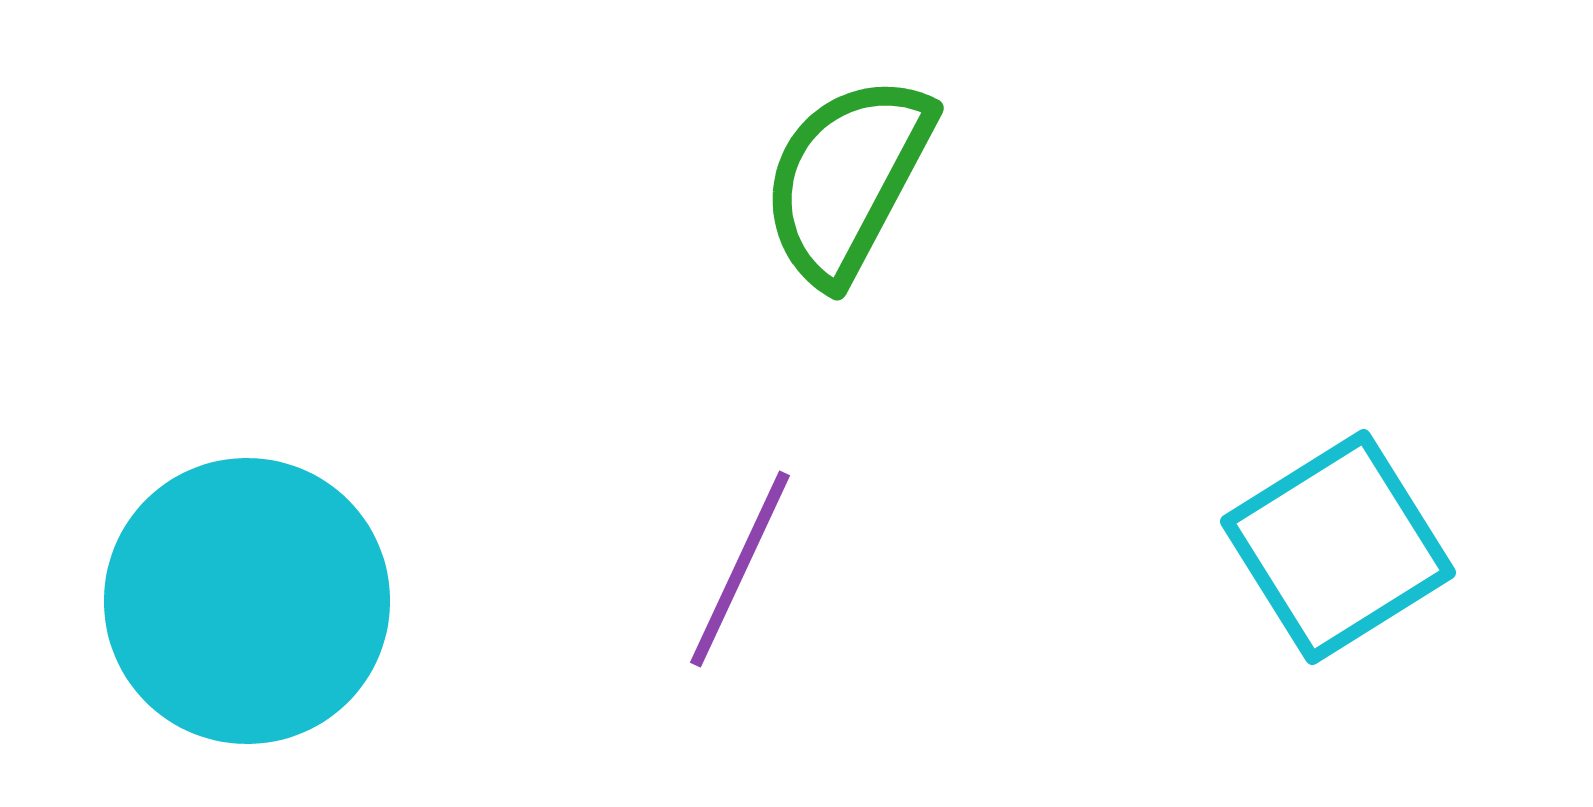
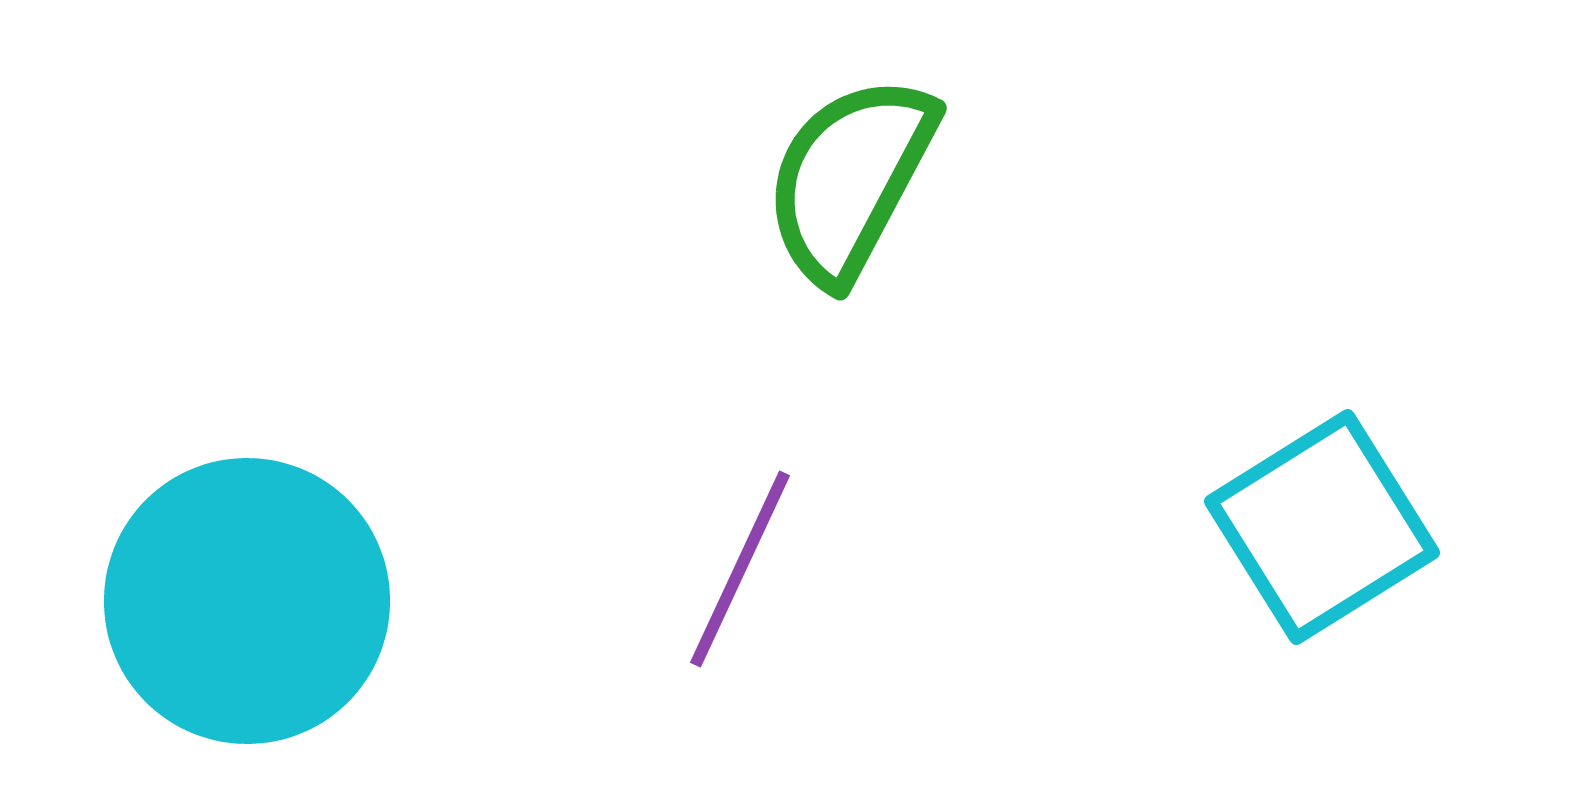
green semicircle: moved 3 px right
cyan square: moved 16 px left, 20 px up
